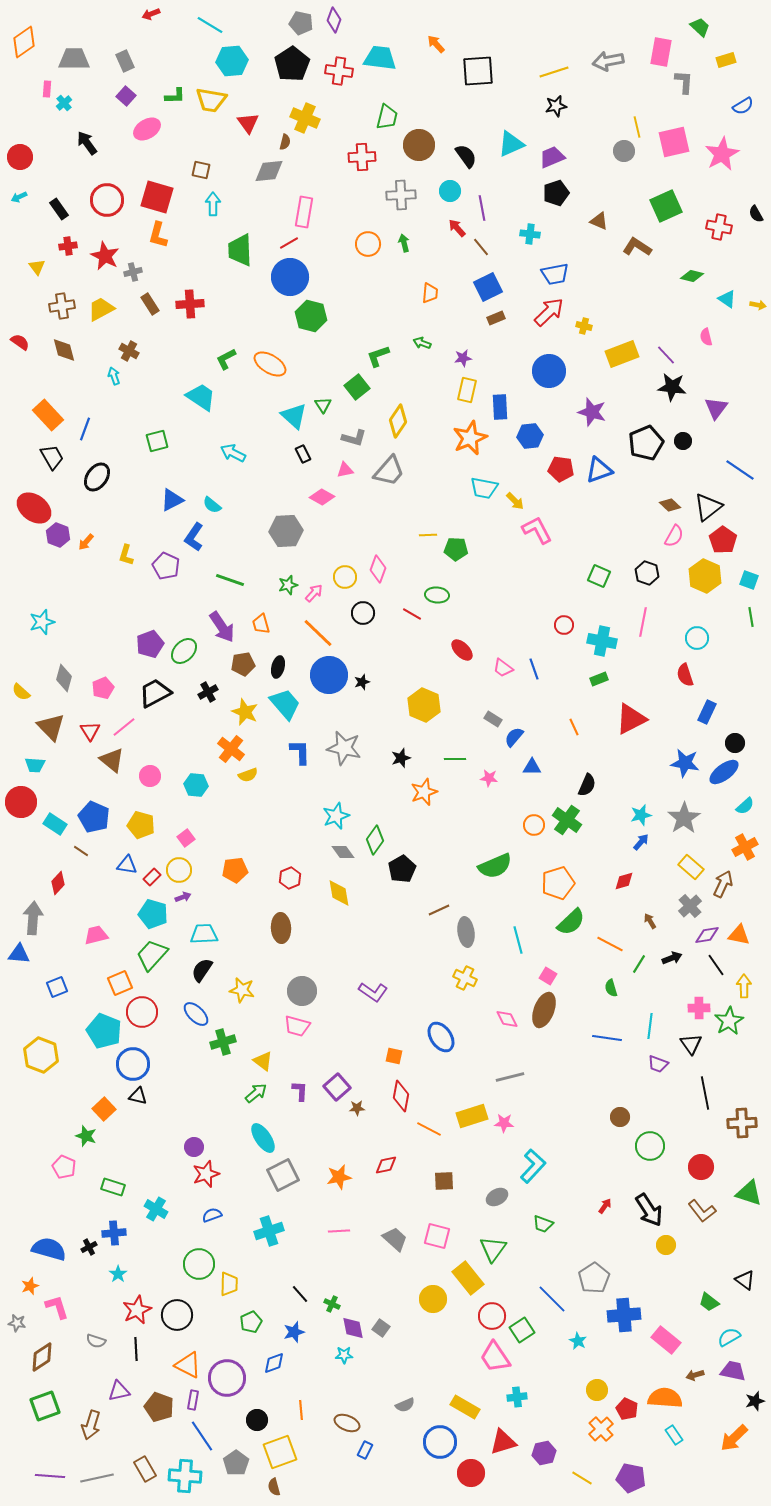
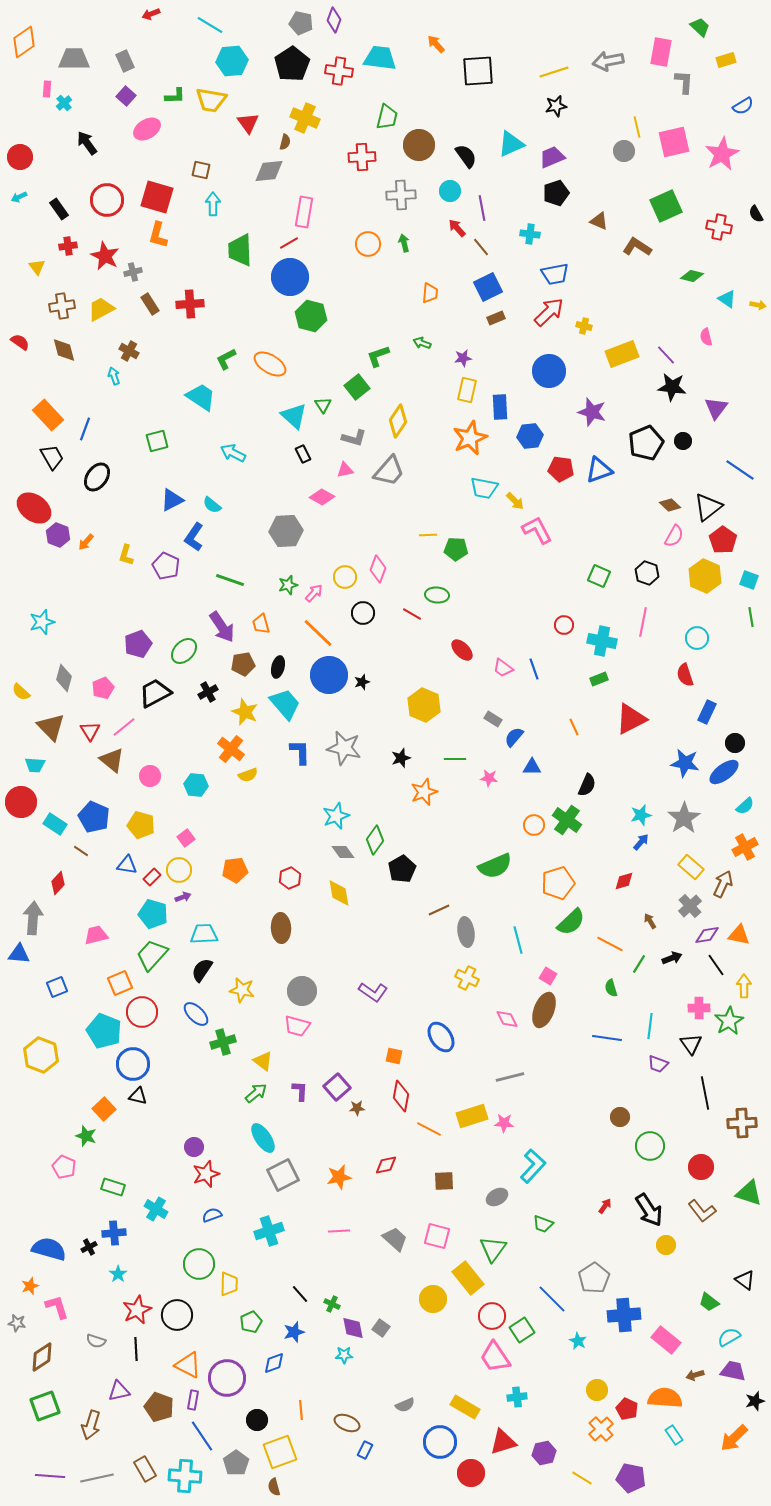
purple pentagon at (150, 644): moved 12 px left
yellow cross at (465, 978): moved 2 px right
